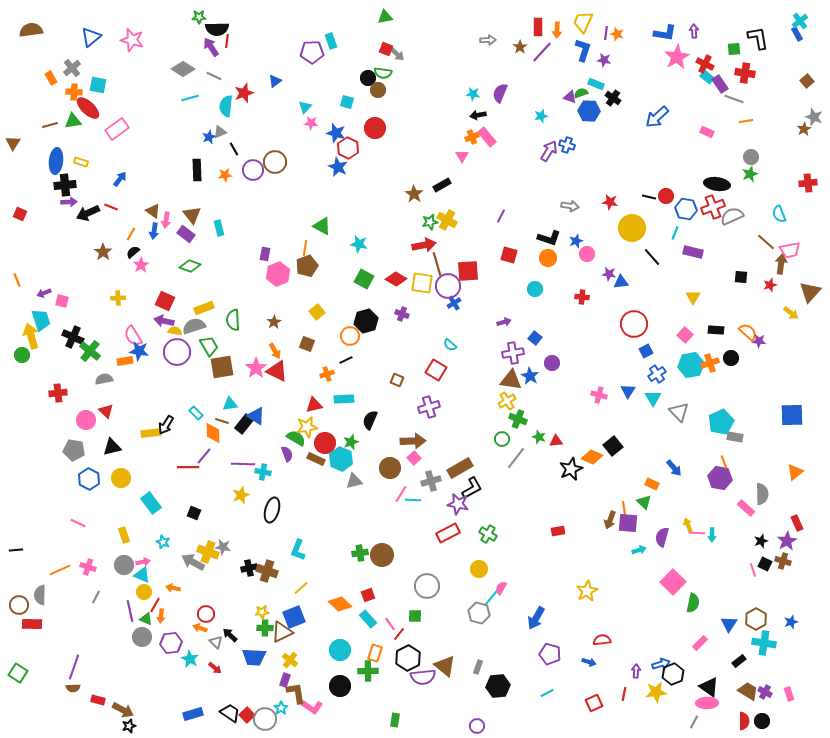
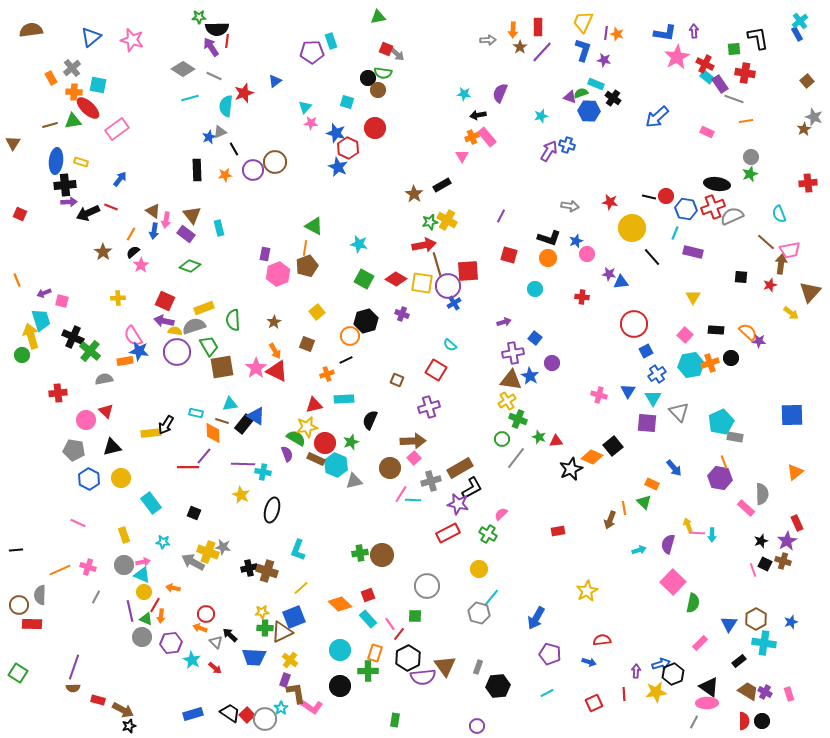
green triangle at (385, 17): moved 7 px left
orange arrow at (557, 30): moved 44 px left
cyan star at (473, 94): moved 9 px left
green triangle at (322, 226): moved 8 px left
cyan rectangle at (196, 413): rotated 32 degrees counterclockwise
cyan hexagon at (341, 459): moved 5 px left, 6 px down
yellow star at (241, 495): rotated 24 degrees counterclockwise
purple square at (628, 523): moved 19 px right, 100 px up
purple semicircle at (662, 537): moved 6 px right, 7 px down
cyan star at (163, 542): rotated 16 degrees counterclockwise
pink semicircle at (501, 588): moved 74 px up; rotated 16 degrees clockwise
cyan star at (190, 659): moved 2 px right, 1 px down
brown triangle at (445, 666): rotated 15 degrees clockwise
red line at (624, 694): rotated 16 degrees counterclockwise
